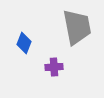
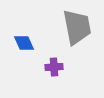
blue diamond: rotated 45 degrees counterclockwise
